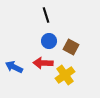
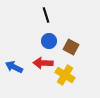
yellow cross: rotated 24 degrees counterclockwise
